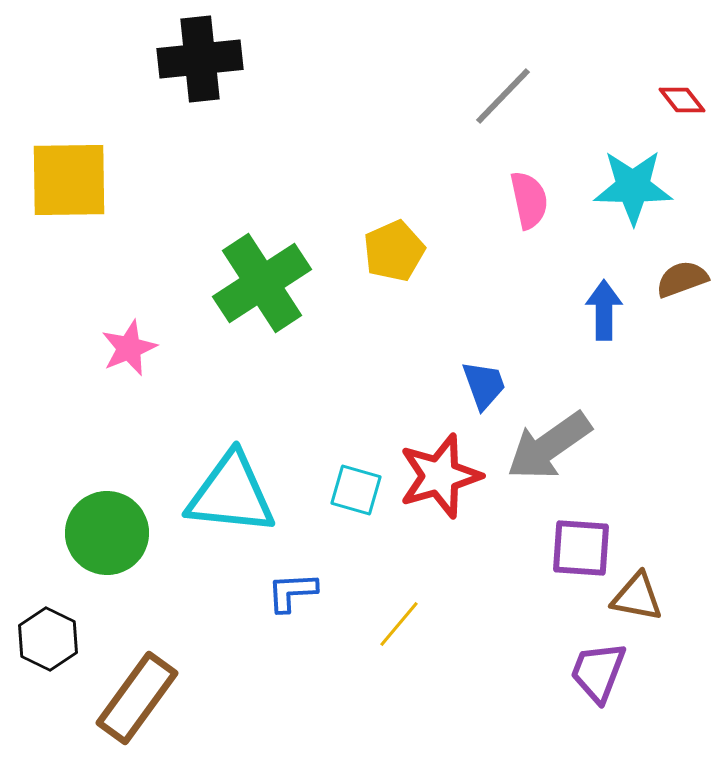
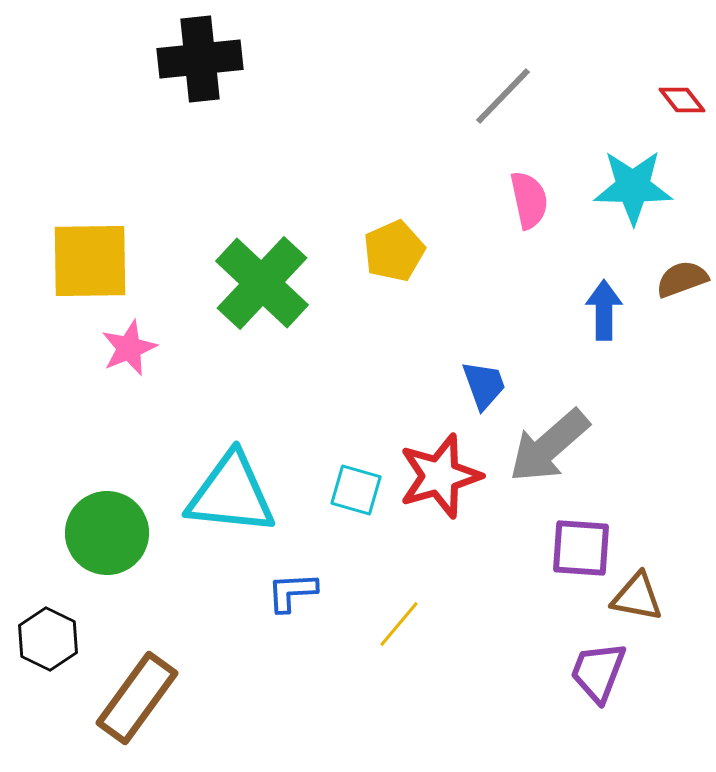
yellow square: moved 21 px right, 81 px down
green cross: rotated 14 degrees counterclockwise
gray arrow: rotated 6 degrees counterclockwise
